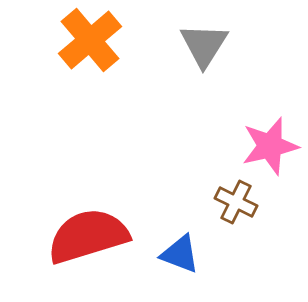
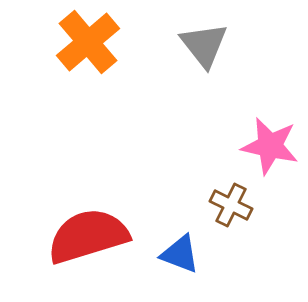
orange cross: moved 2 px left, 2 px down
gray triangle: rotated 10 degrees counterclockwise
pink star: rotated 26 degrees clockwise
brown cross: moved 5 px left, 3 px down
